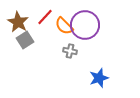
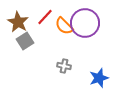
purple circle: moved 2 px up
gray square: moved 1 px down
gray cross: moved 6 px left, 15 px down
